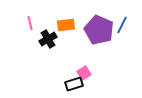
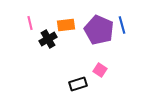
blue line: rotated 42 degrees counterclockwise
pink square: moved 16 px right, 3 px up; rotated 24 degrees counterclockwise
black rectangle: moved 4 px right
